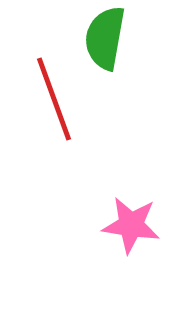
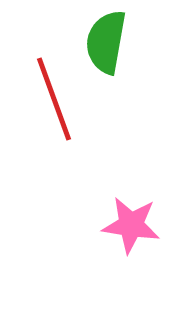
green semicircle: moved 1 px right, 4 px down
